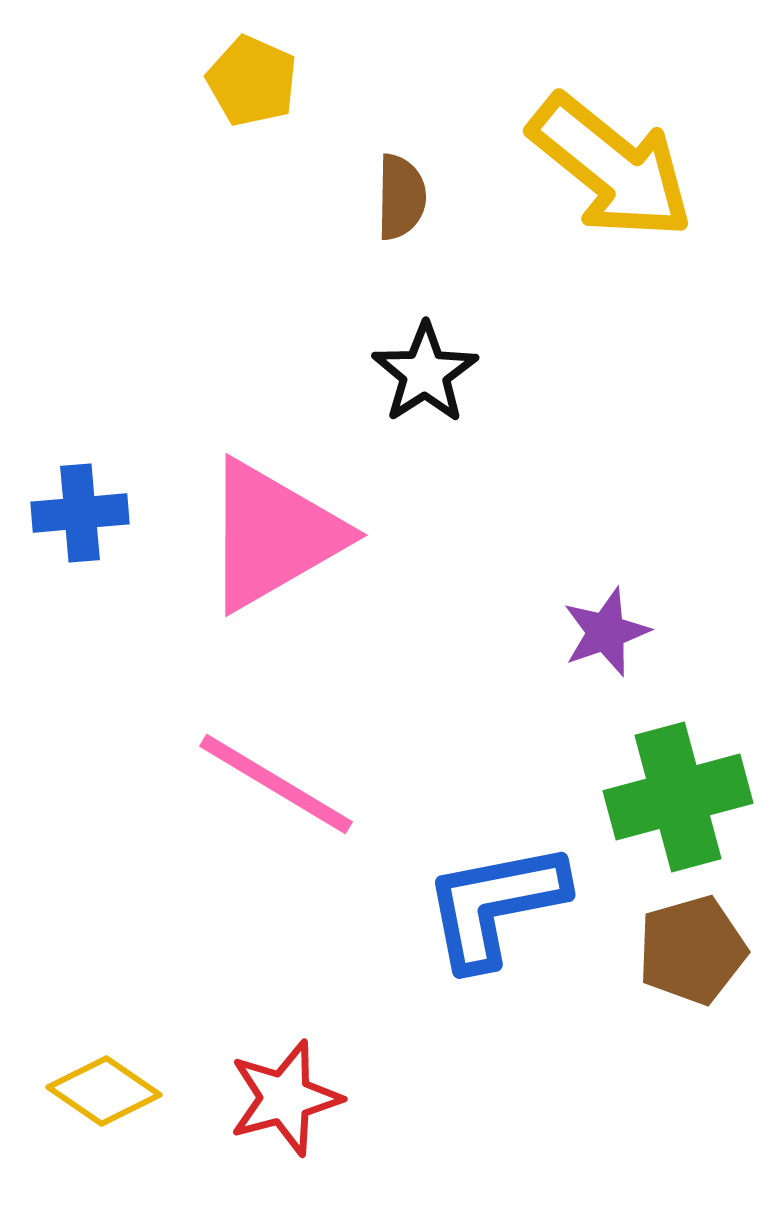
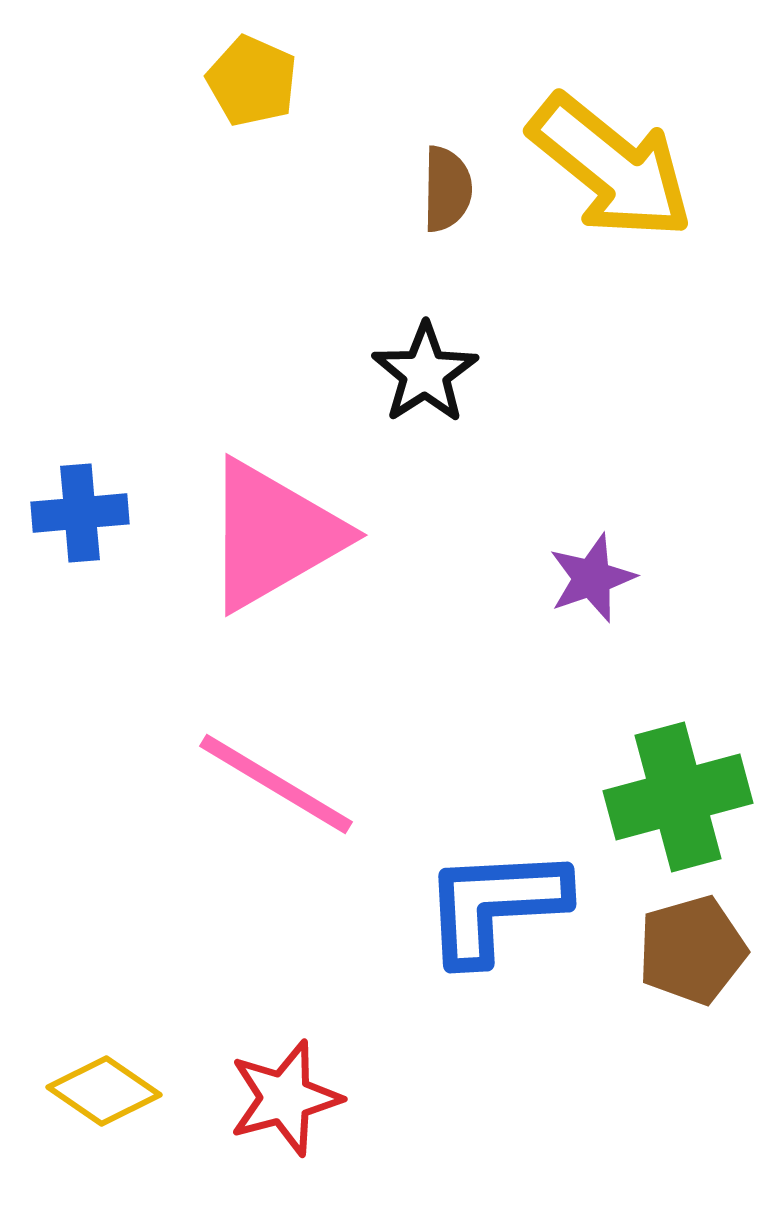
brown semicircle: moved 46 px right, 8 px up
purple star: moved 14 px left, 54 px up
blue L-shape: rotated 8 degrees clockwise
